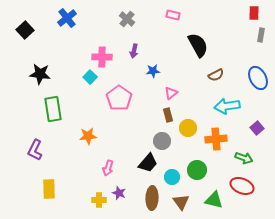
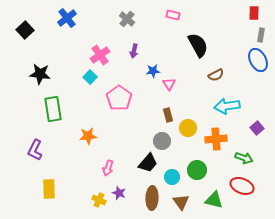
pink cross: moved 2 px left, 2 px up; rotated 36 degrees counterclockwise
blue ellipse: moved 18 px up
pink triangle: moved 2 px left, 9 px up; rotated 24 degrees counterclockwise
yellow cross: rotated 24 degrees clockwise
